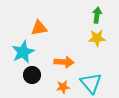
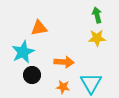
green arrow: rotated 21 degrees counterclockwise
cyan triangle: rotated 10 degrees clockwise
orange star: rotated 16 degrees clockwise
